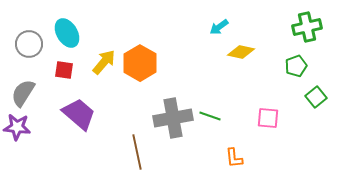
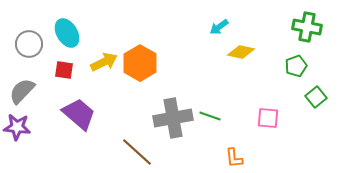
green cross: rotated 24 degrees clockwise
yellow arrow: rotated 24 degrees clockwise
gray semicircle: moved 1 px left, 2 px up; rotated 12 degrees clockwise
brown line: rotated 36 degrees counterclockwise
